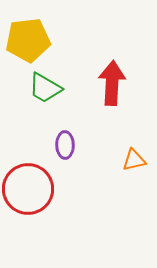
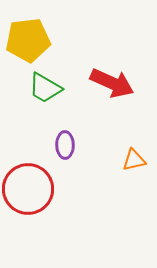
red arrow: rotated 111 degrees clockwise
